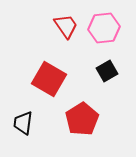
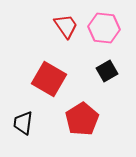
pink hexagon: rotated 12 degrees clockwise
